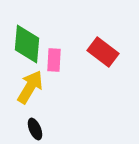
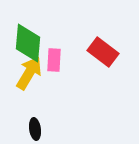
green diamond: moved 1 px right, 1 px up
yellow arrow: moved 1 px left, 14 px up
black ellipse: rotated 15 degrees clockwise
